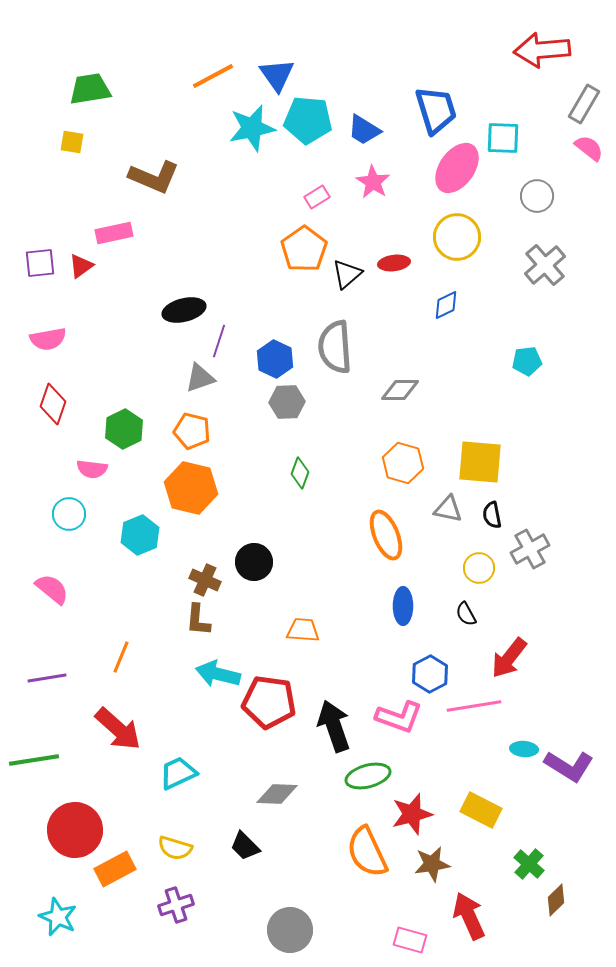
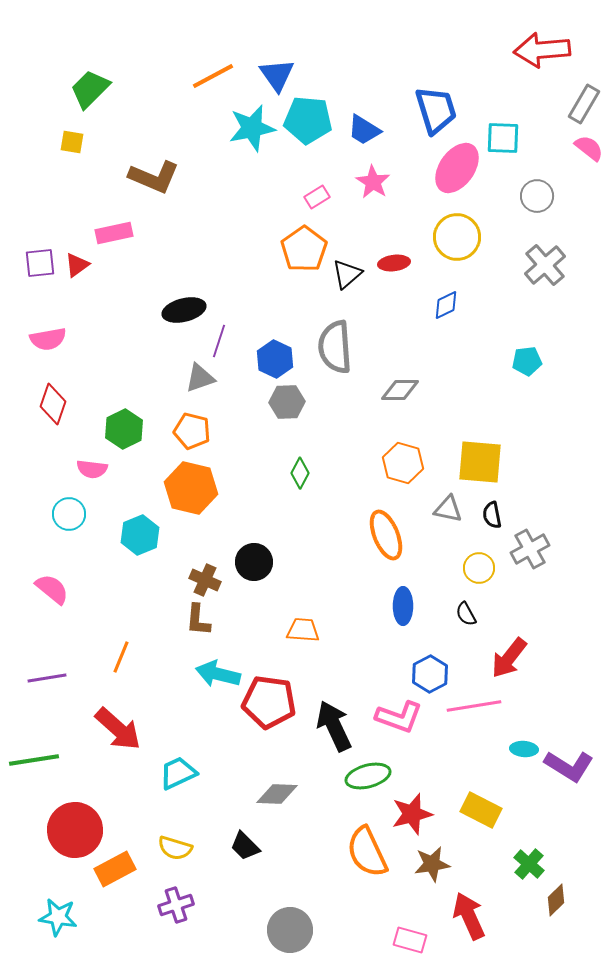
green trapezoid at (90, 89): rotated 36 degrees counterclockwise
red triangle at (81, 266): moved 4 px left, 1 px up
green diamond at (300, 473): rotated 8 degrees clockwise
black arrow at (334, 726): rotated 6 degrees counterclockwise
cyan star at (58, 917): rotated 15 degrees counterclockwise
